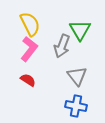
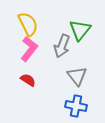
yellow semicircle: moved 2 px left
green triangle: rotated 10 degrees clockwise
